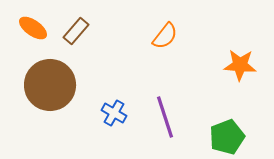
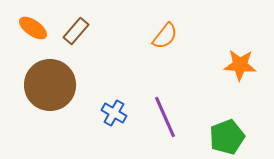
purple line: rotated 6 degrees counterclockwise
